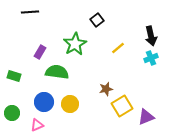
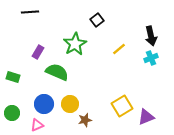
yellow line: moved 1 px right, 1 px down
purple rectangle: moved 2 px left
green semicircle: rotated 15 degrees clockwise
green rectangle: moved 1 px left, 1 px down
brown star: moved 21 px left, 31 px down
blue circle: moved 2 px down
